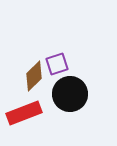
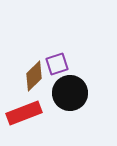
black circle: moved 1 px up
